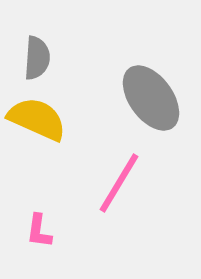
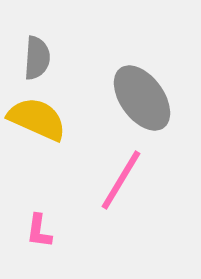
gray ellipse: moved 9 px left
pink line: moved 2 px right, 3 px up
